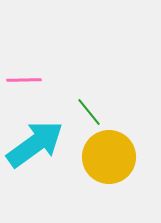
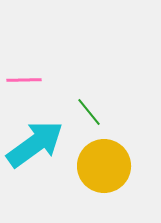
yellow circle: moved 5 px left, 9 px down
